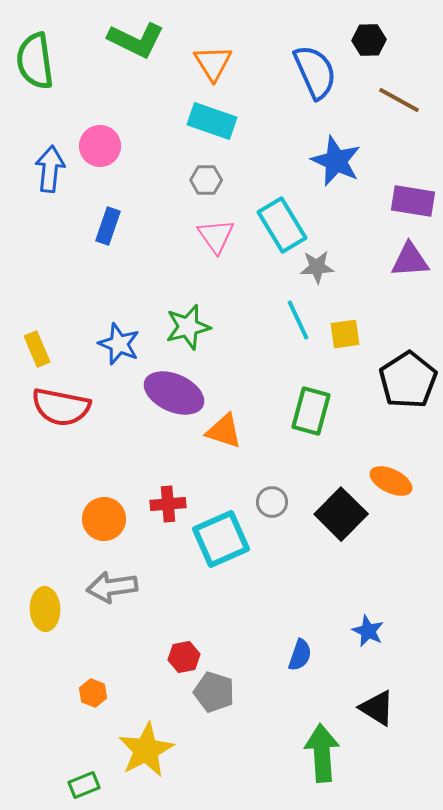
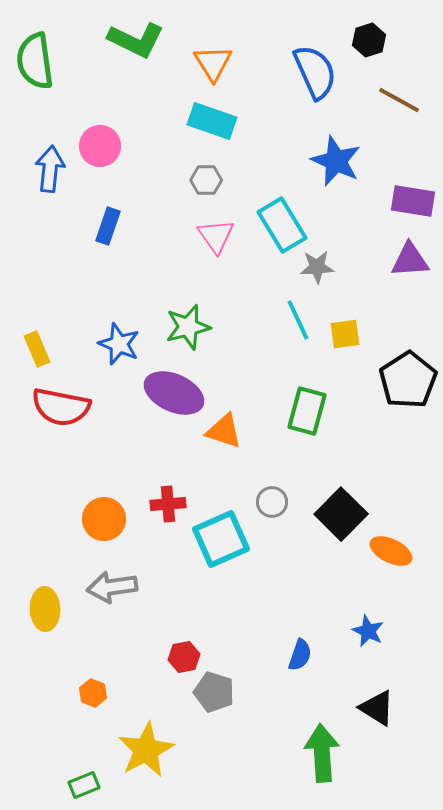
black hexagon at (369, 40): rotated 16 degrees counterclockwise
green rectangle at (311, 411): moved 4 px left
orange ellipse at (391, 481): moved 70 px down
